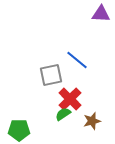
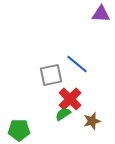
blue line: moved 4 px down
